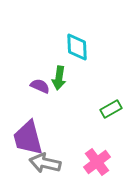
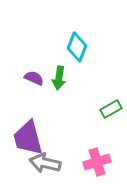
cyan diamond: rotated 24 degrees clockwise
purple semicircle: moved 6 px left, 8 px up
pink cross: rotated 20 degrees clockwise
